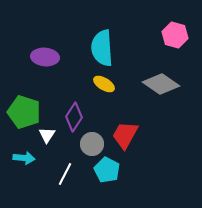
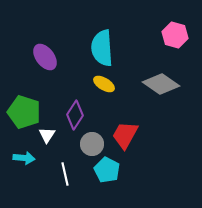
purple ellipse: rotated 48 degrees clockwise
purple diamond: moved 1 px right, 2 px up
white line: rotated 40 degrees counterclockwise
